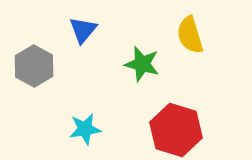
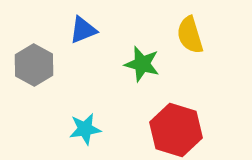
blue triangle: rotated 28 degrees clockwise
gray hexagon: moved 1 px up
